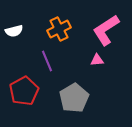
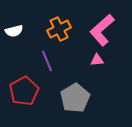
pink L-shape: moved 4 px left; rotated 8 degrees counterclockwise
gray pentagon: moved 1 px right
